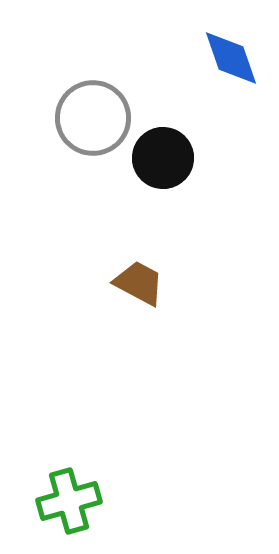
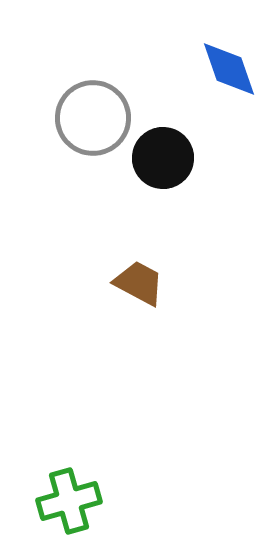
blue diamond: moved 2 px left, 11 px down
